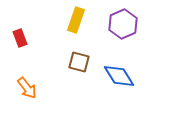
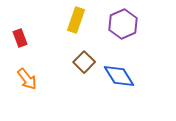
brown square: moved 5 px right; rotated 30 degrees clockwise
orange arrow: moved 9 px up
